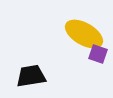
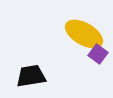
purple square: rotated 18 degrees clockwise
